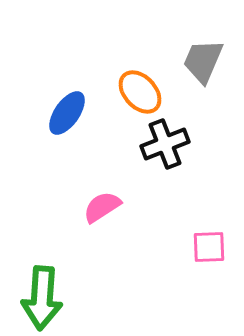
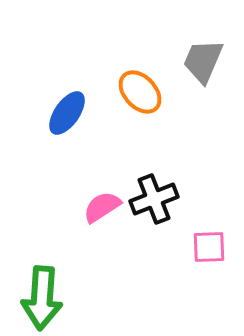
black cross: moved 11 px left, 55 px down
